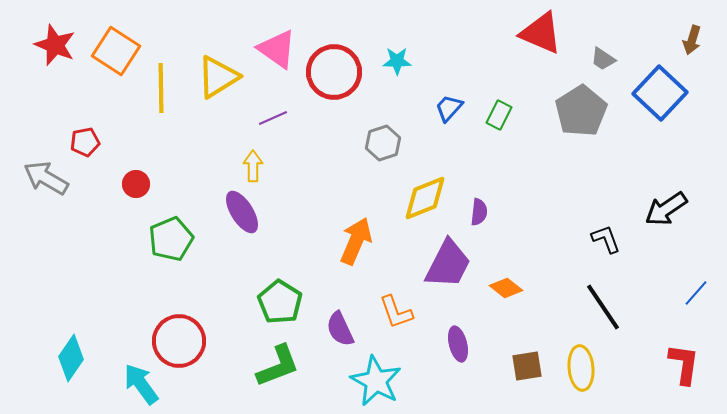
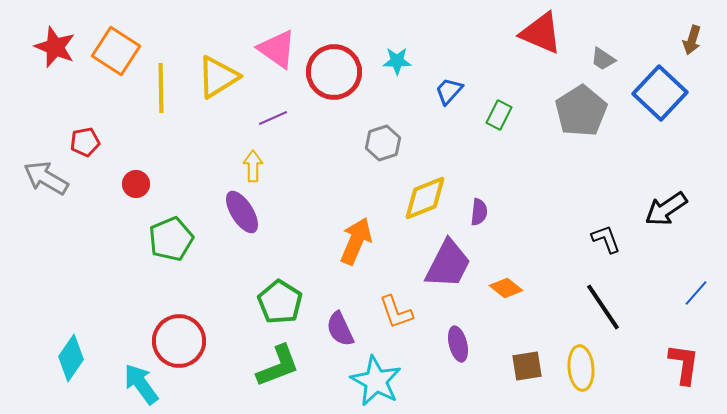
red star at (55, 45): moved 2 px down
blue trapezoid at (449, 108): moved 17 px up
